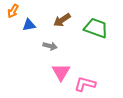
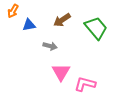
green trapezoid: rotated 30 degrees clockwise
